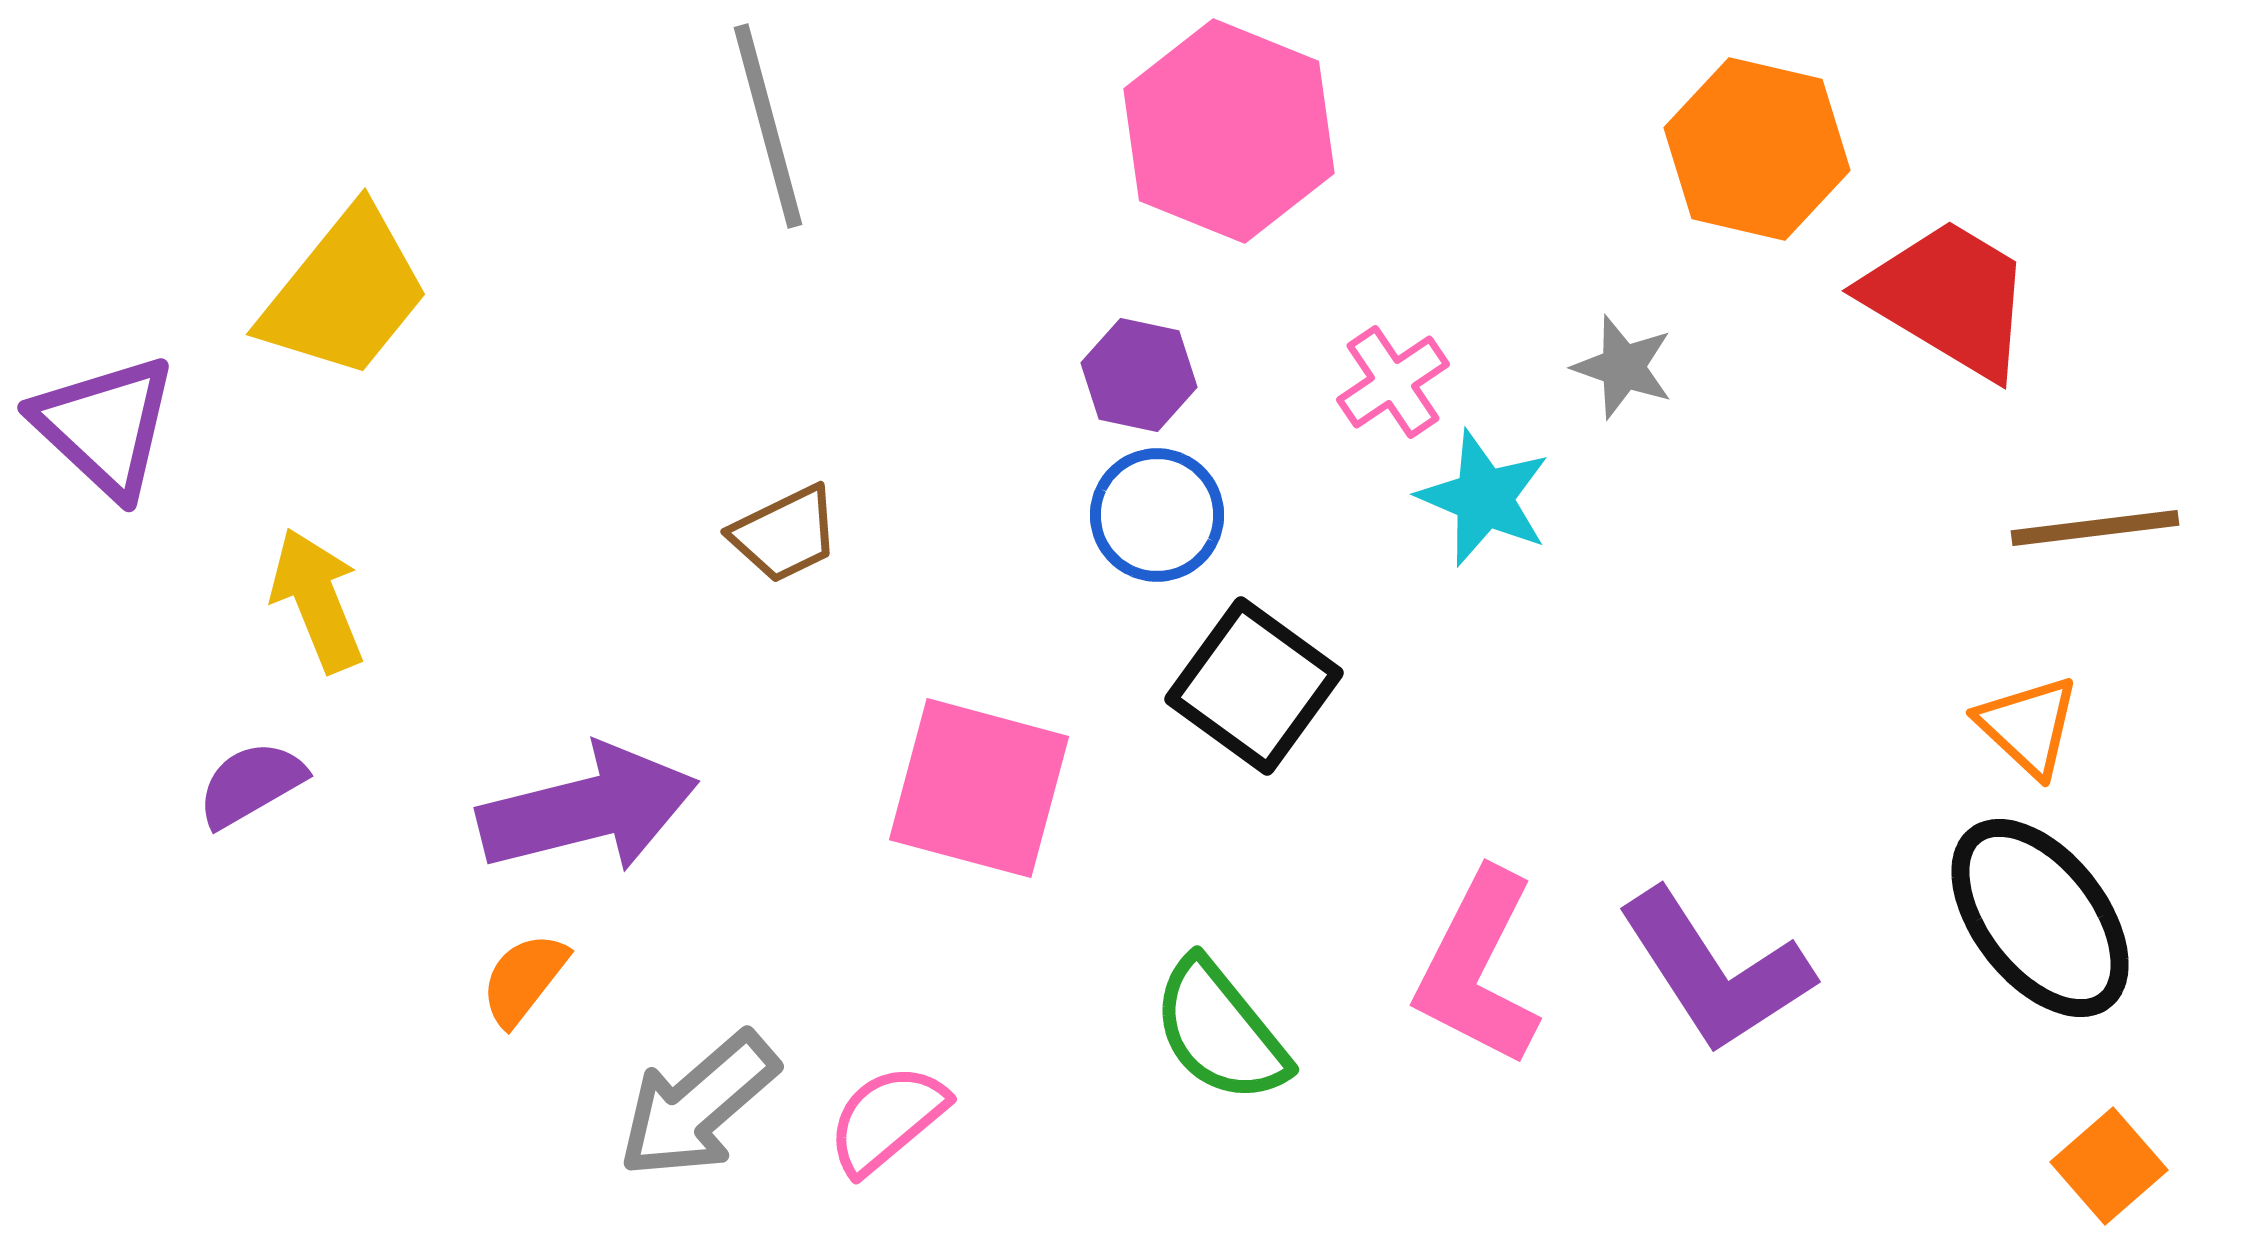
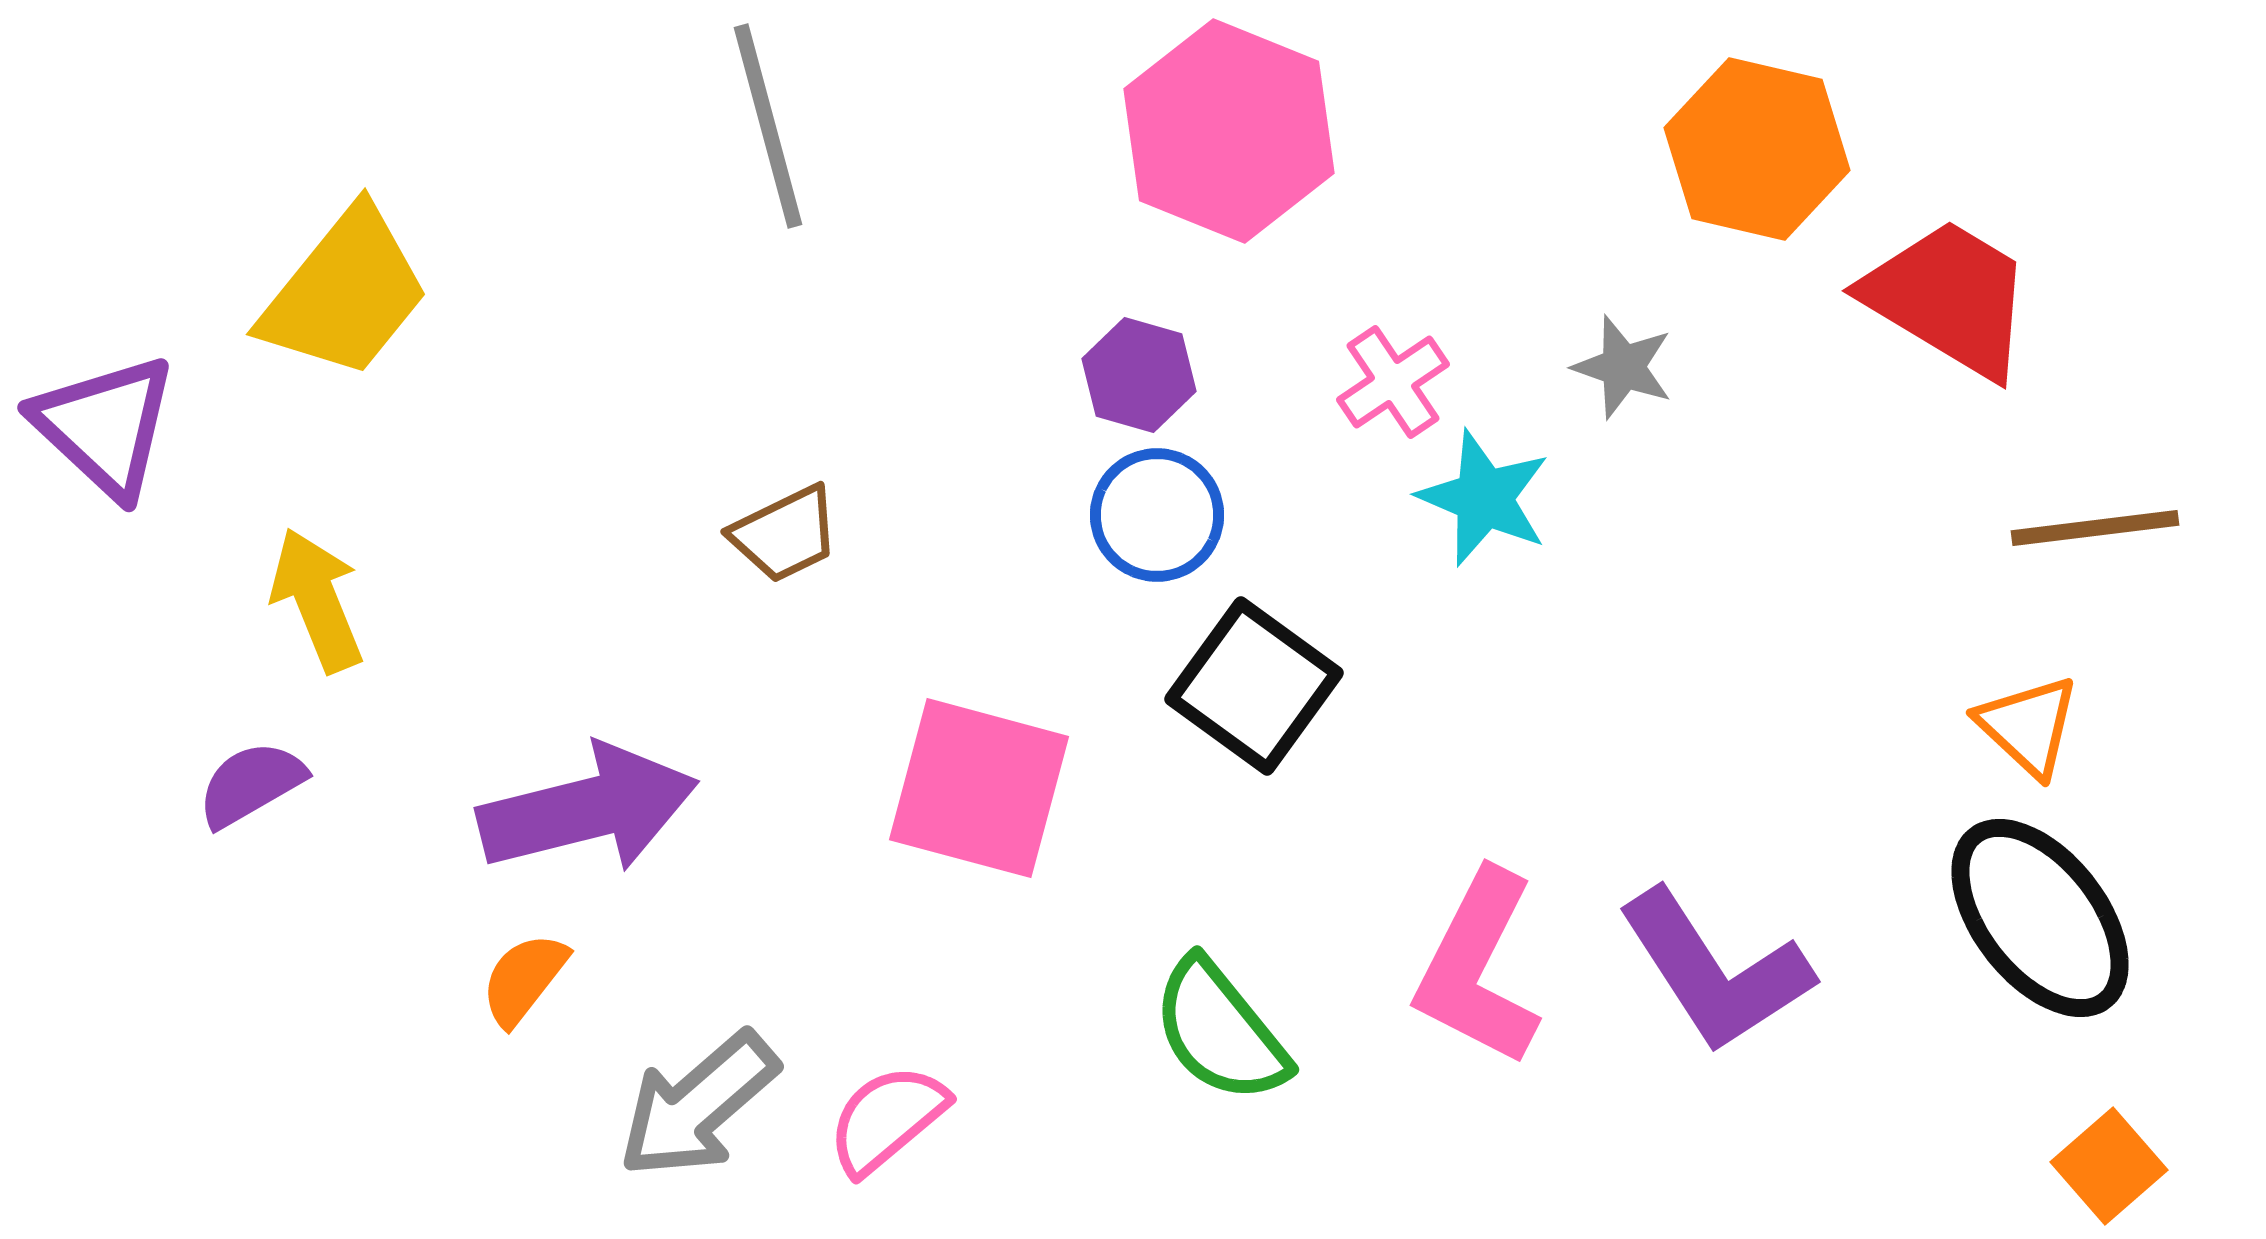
purple hexagon: rotated 4 degrees clockwise
